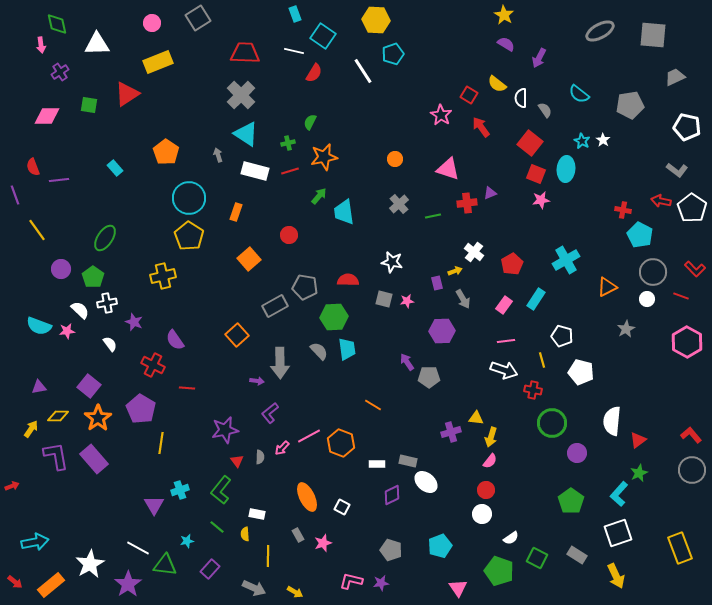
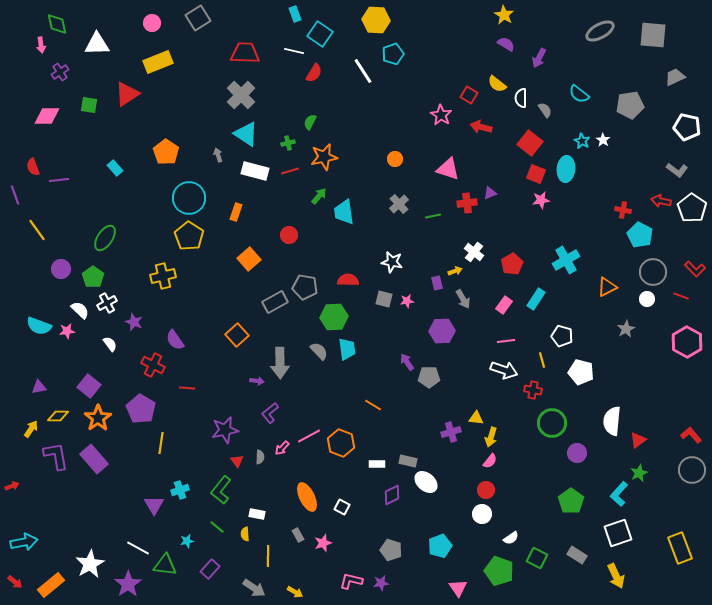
cyan square at (323, 36): moved 3 px left, 2 px up
red arrow at (481, 127): rotated 40 degrees counterclockwise
white cross at (107, 303): rotated 18 degrees counterclockwise
gray rectangle at (275, 306): moved 4 px up
cyan arrow at (35, 542): moved 11 px left
gray arrow at (254, 588): rotated 10 degrees clockwise
